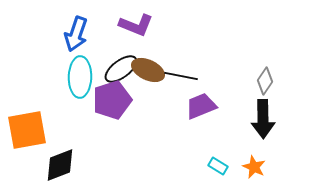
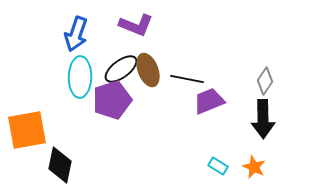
brown ellipse: rotated 44 degrees clockwise
black line: moved 6 px right, 3 px down
purple trapezoid: moved 8 px right, 5 px up
black diamond: rotated 57 degrees counterclockwise
